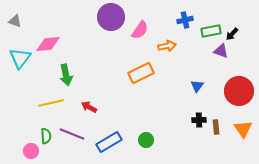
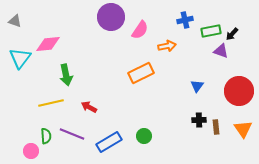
green circle: moved 2 px left, 4 px up
